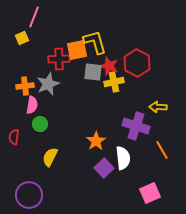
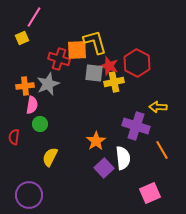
pink line: rotated 10 degrees clockwise
orange square: rotated 10 degrees clockwise
red cross: rotated 20 degrees clockwise
gray square: moved 1 px right, 1 px down
